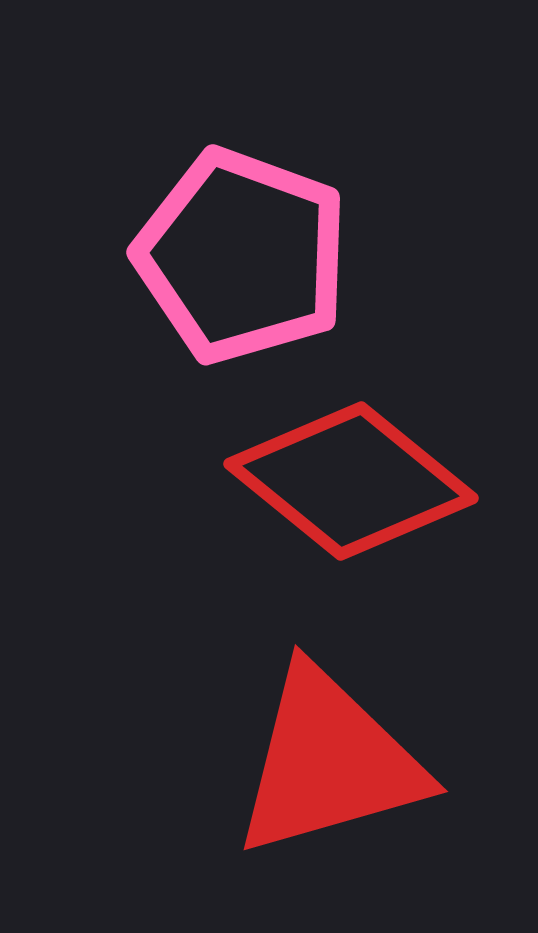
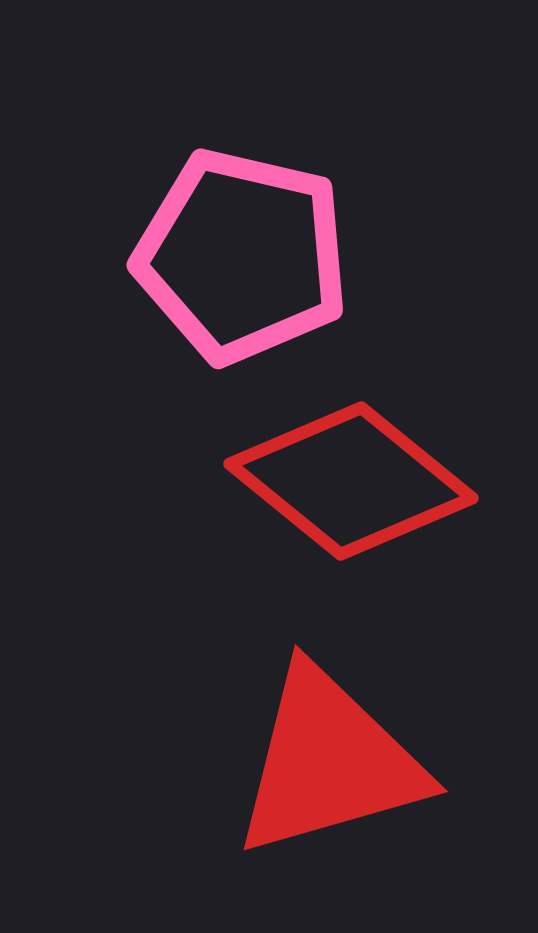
pink pentagon: rotated 7 degrees counterclockwise
